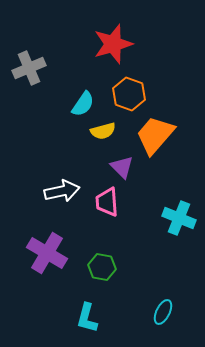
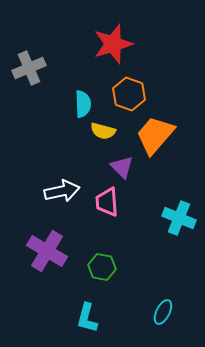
cyan semicircle: rotated 36 degrees counterclockwise
yellow semicircle: rotated 30 degrees clockwise
purple cross: moved 2 px up
